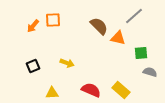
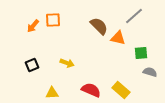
black square: moved 1 px left, 1 px up
